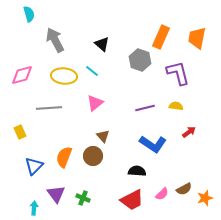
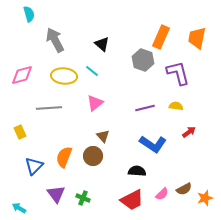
gray hexagon: moved 3 px right
cyan arrow: moved 15 px left; rotated 64 degrees counterclockwise
